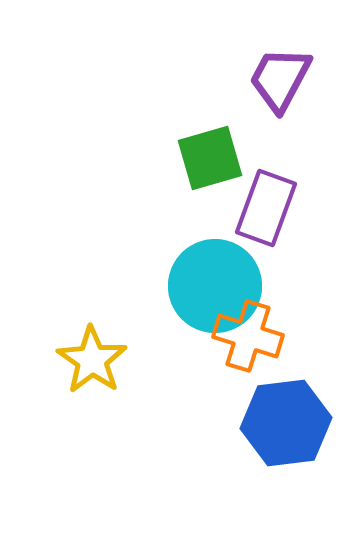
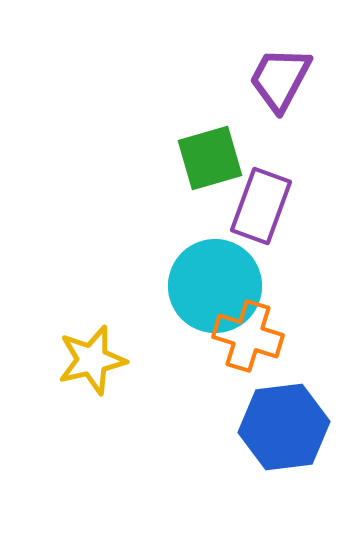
purple rectangle: moved 5 px left, 2 px up
yellow star: rotated 24 degrees clockwise
blue hexagon: moved 2 px left, 4 px down
